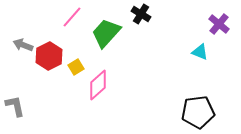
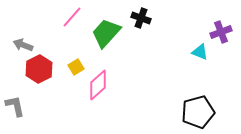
black cross: moved 4 px down; rotated 12 degrees counterclockwise
purple cross: moved 2 px right, 8 px down; rotated 30 degrees clockwise
red hexagon: moved 10 px left, 13 px down
black pentagon: rotated 8 degrees counterclockwise
